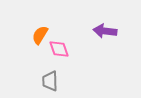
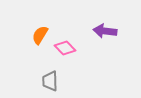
pink diamond: moved 6 px right, 1 px up; rotated 25 degrees counterclockwise
